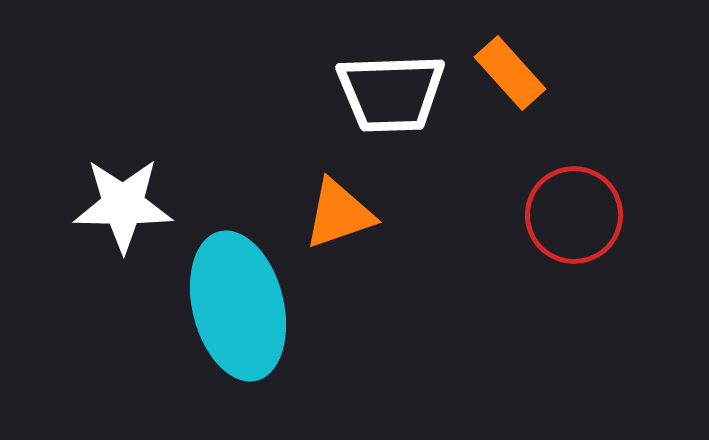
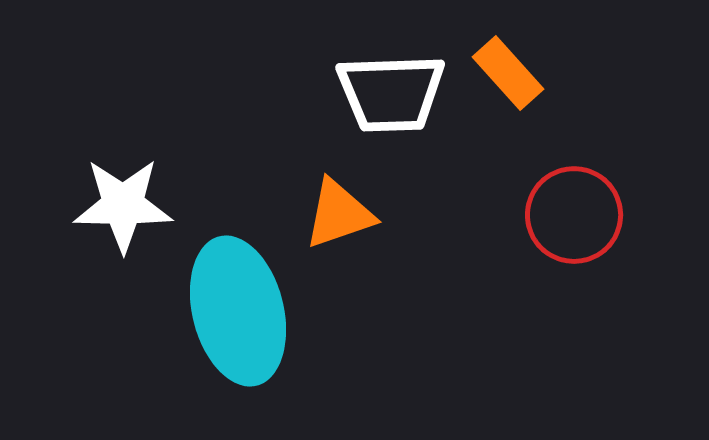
orange rectangle: moved 2 px left
cyan ellipse: moved 5 px down
